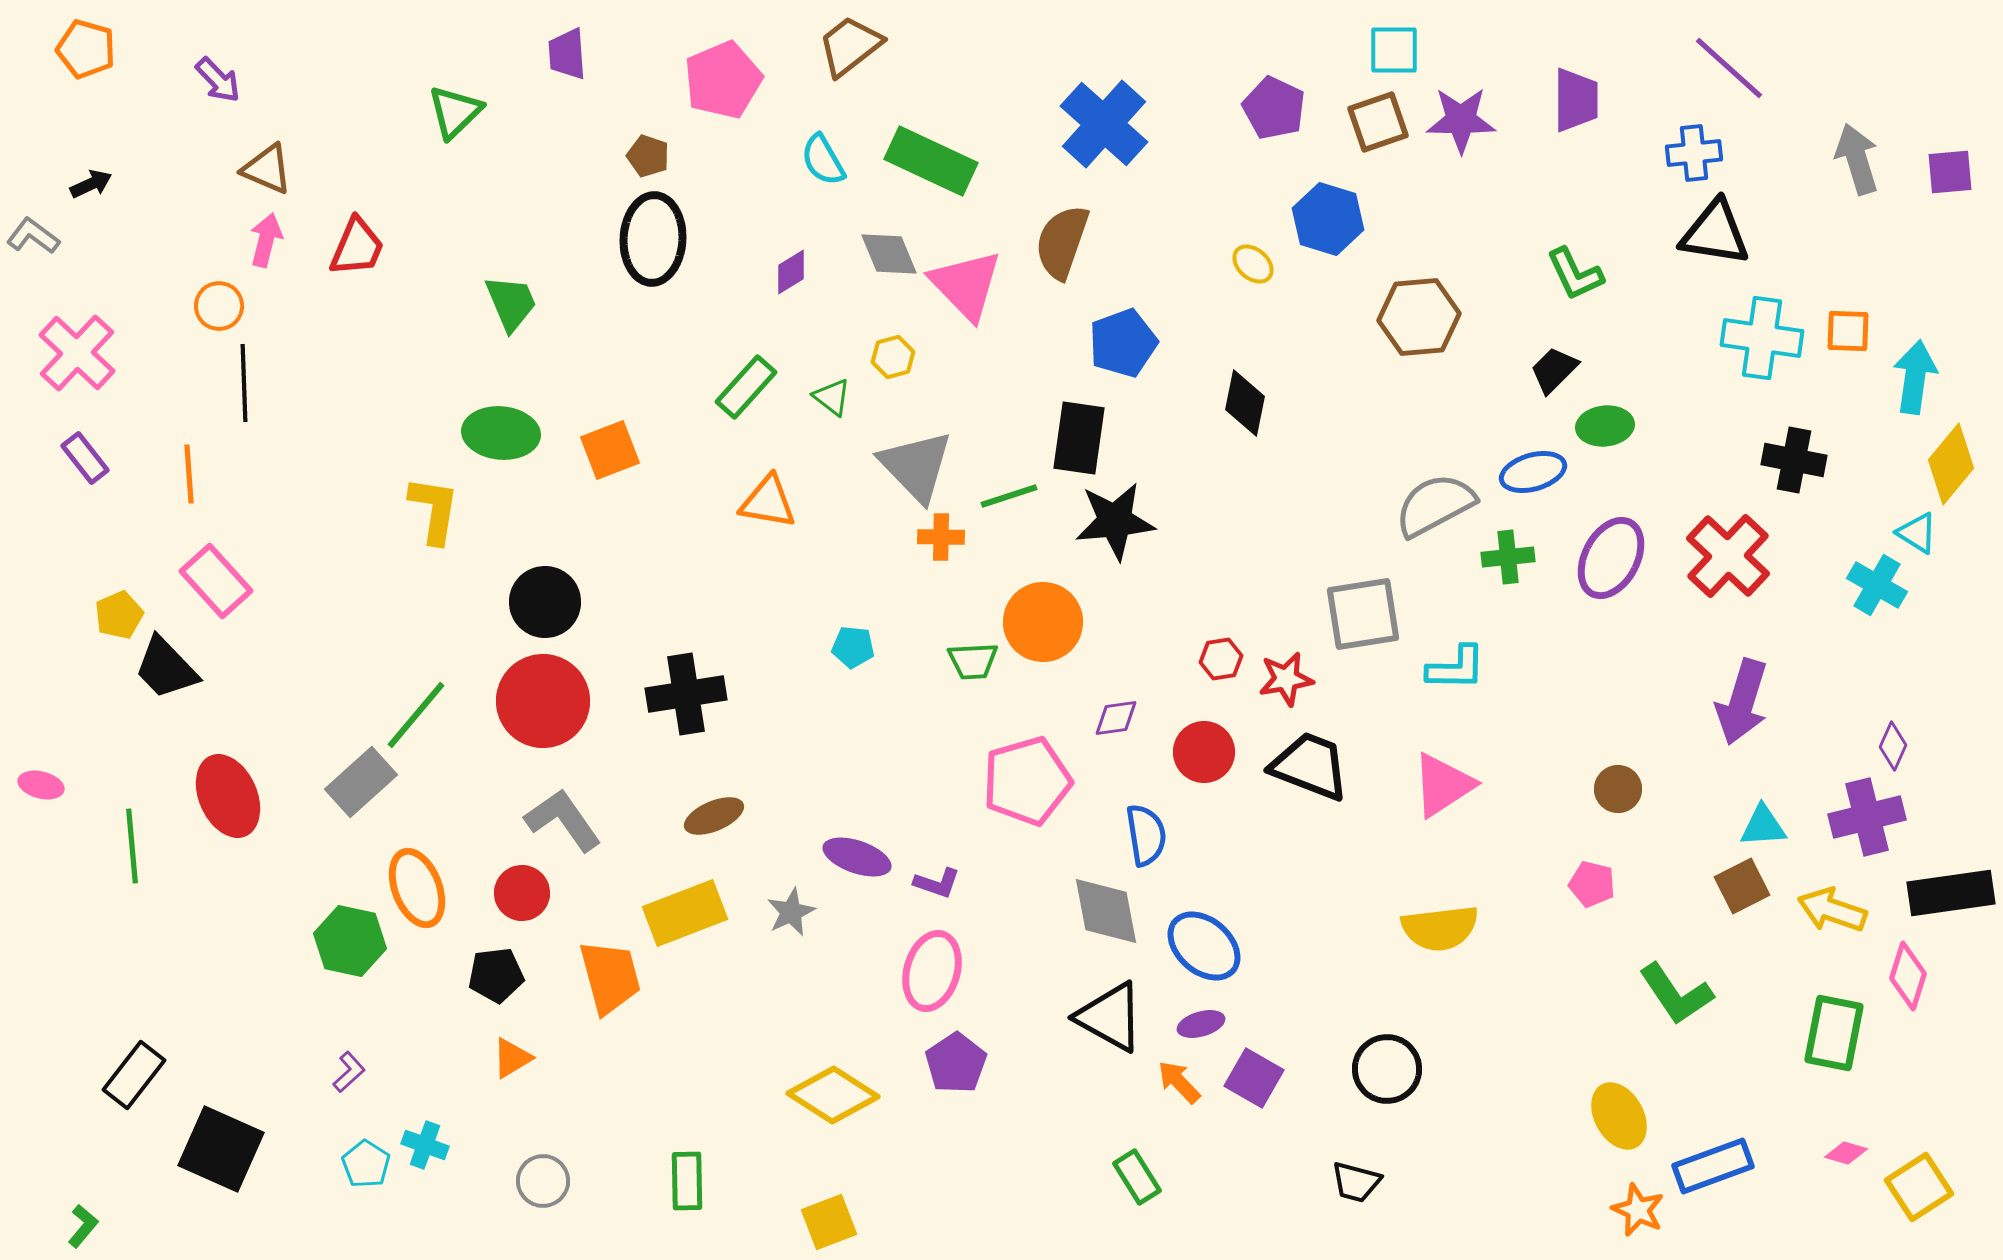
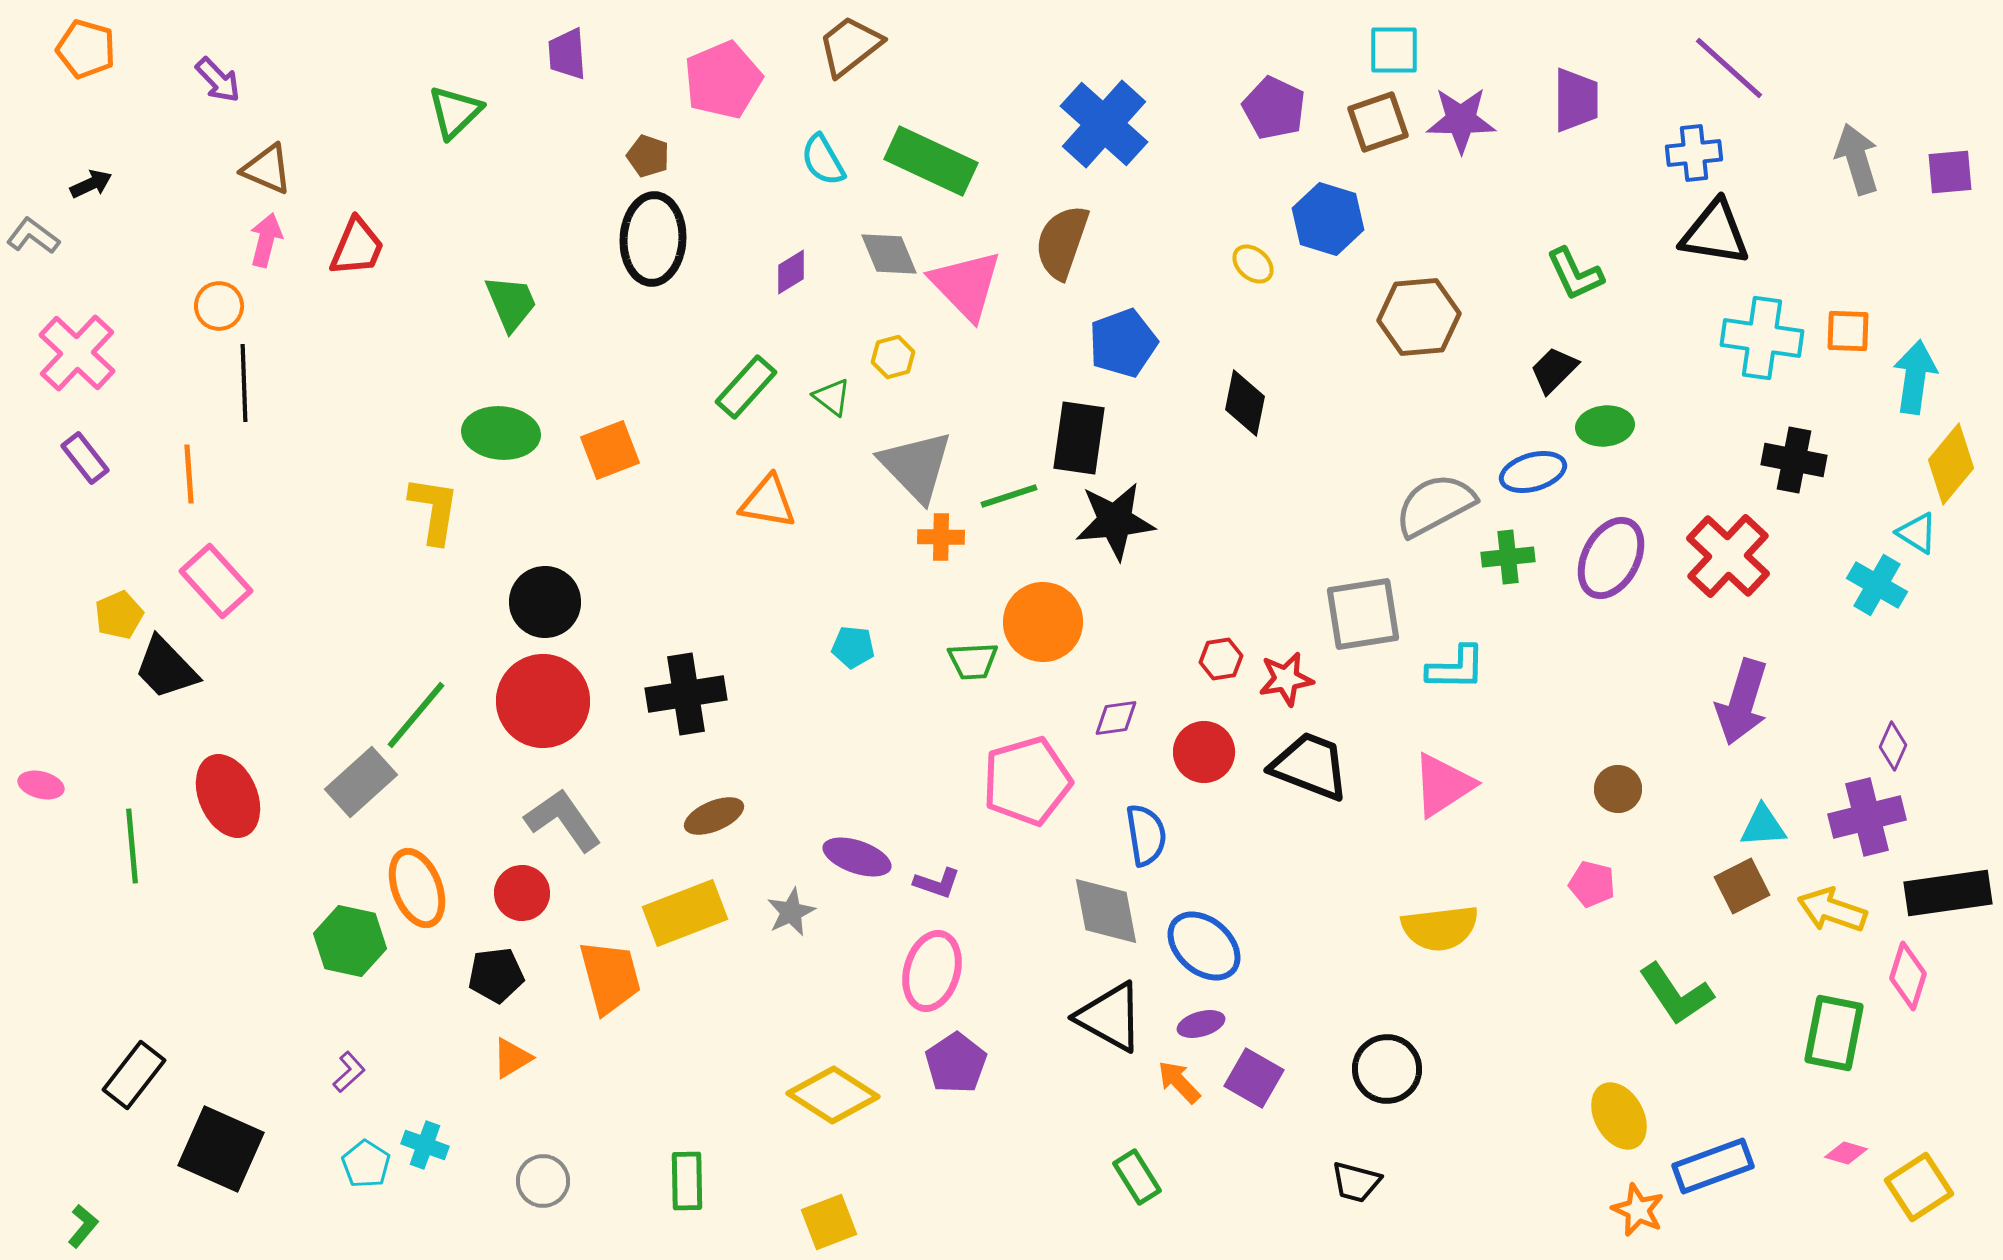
black rectangle at (1951, 893): moved 3 px left
